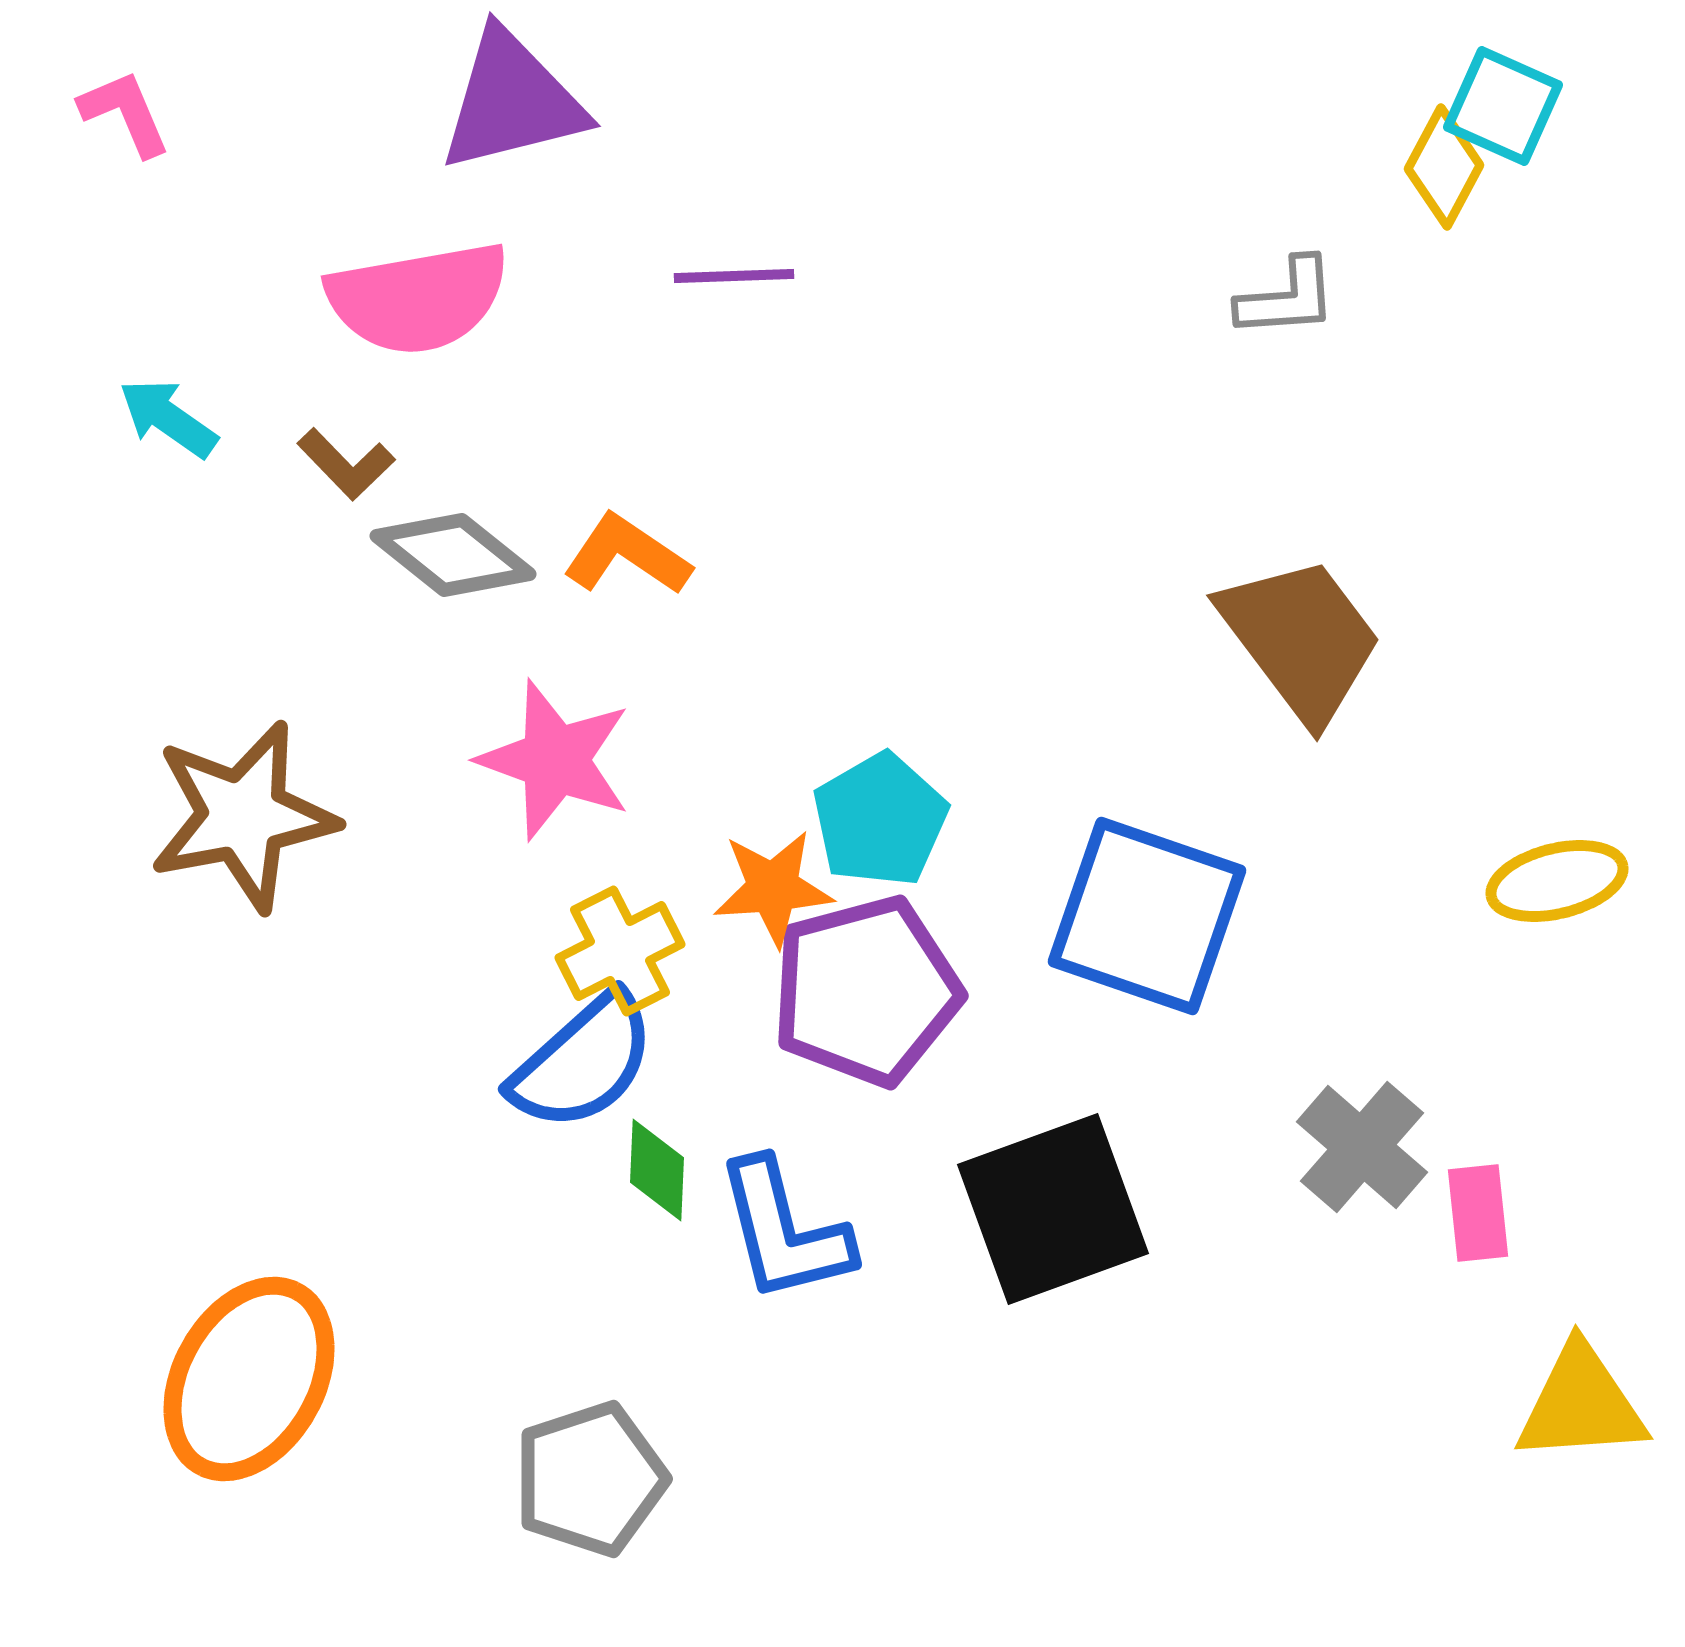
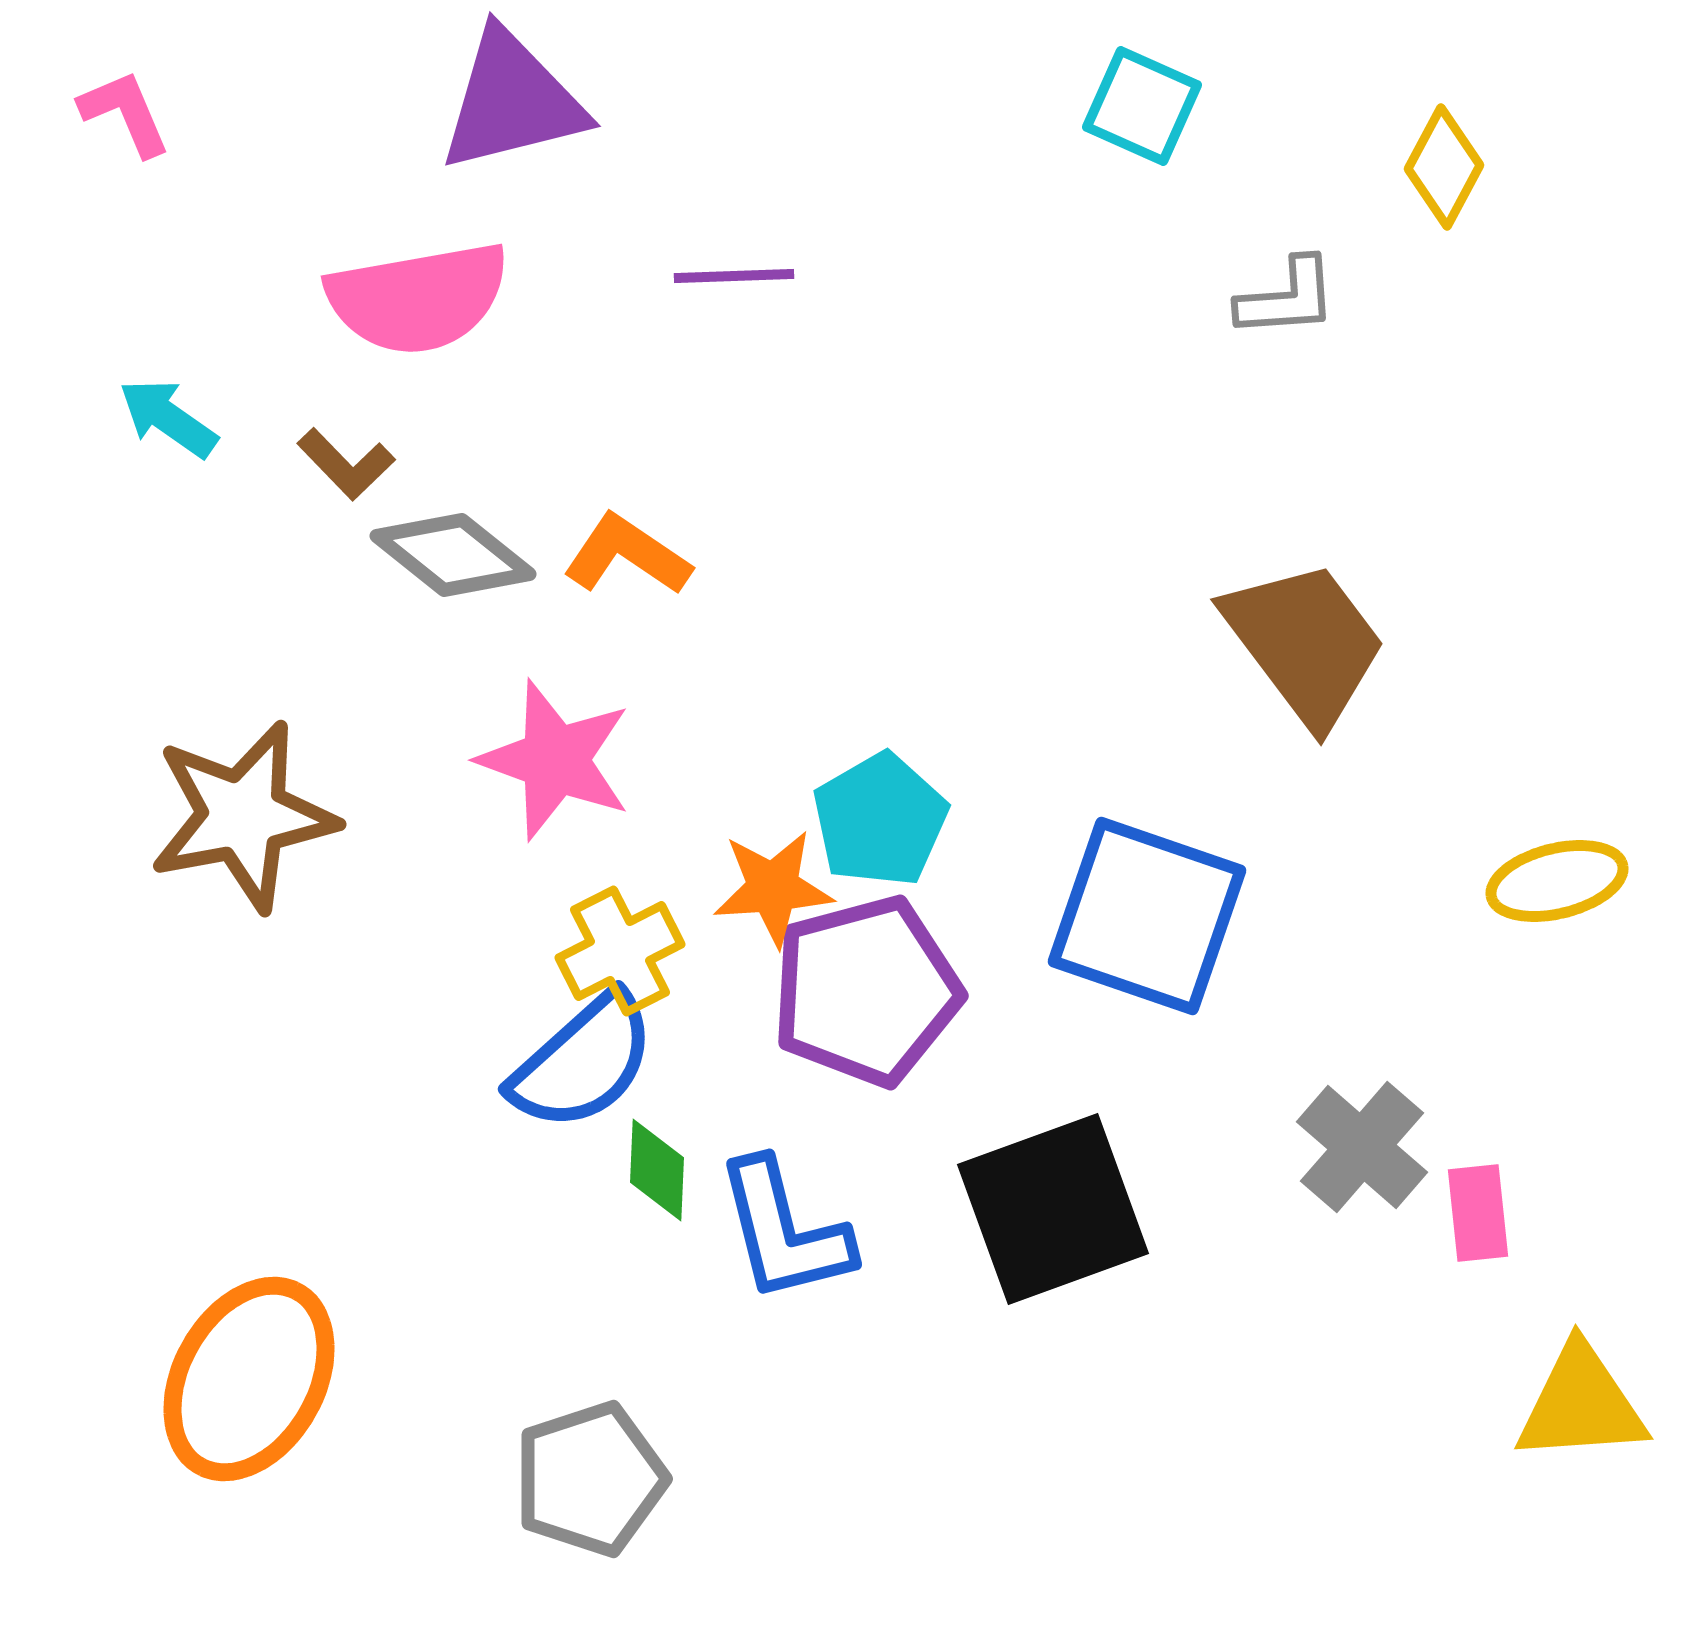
cyan square: moved 361 px left
brown trapezoid: moved 4 px right, 4 px down
